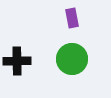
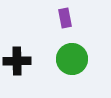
purple rectangle: moved 7 px left
